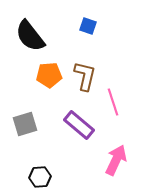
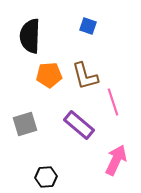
black semicircle: rotated 40 degrees clockwise
brown L-shape: rotated 152 degrees clockwise
black hexagon: moved 6 px right
